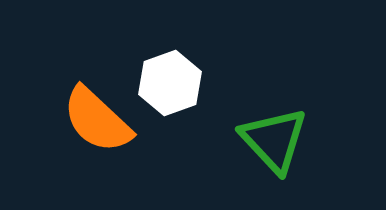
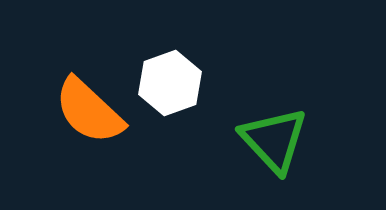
orange semicircle: moved 8 px left, 9 px up
